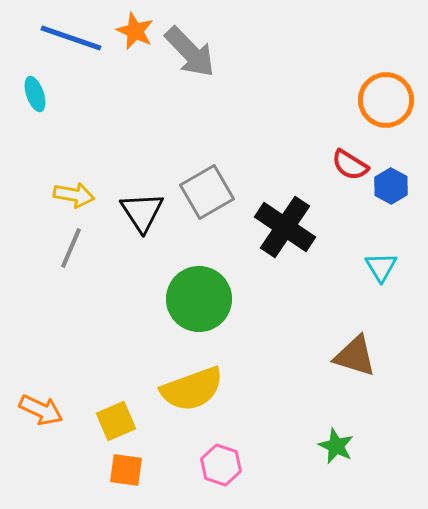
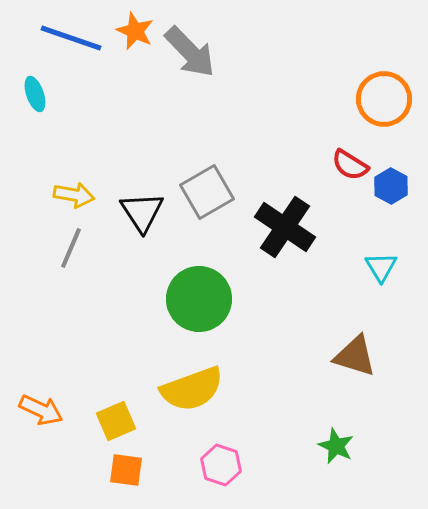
orange circle: moved 2 px left, 1 px up
